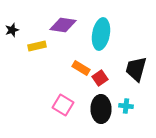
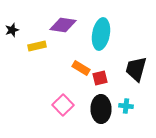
red square: rotated 21 degrees clockwise
pink square: rotated 15 degrees clockwise
